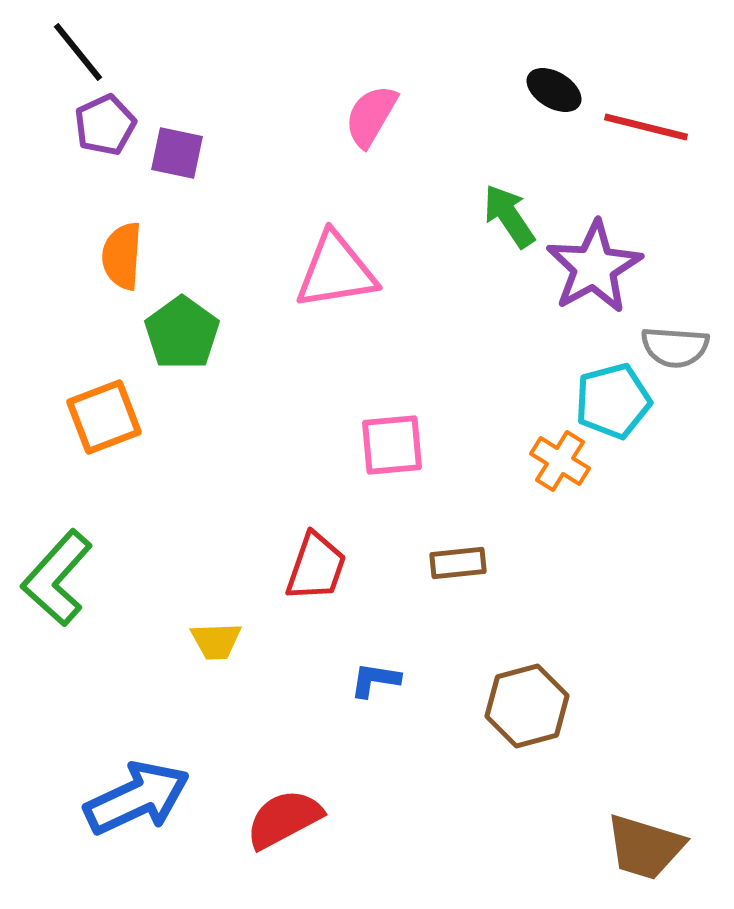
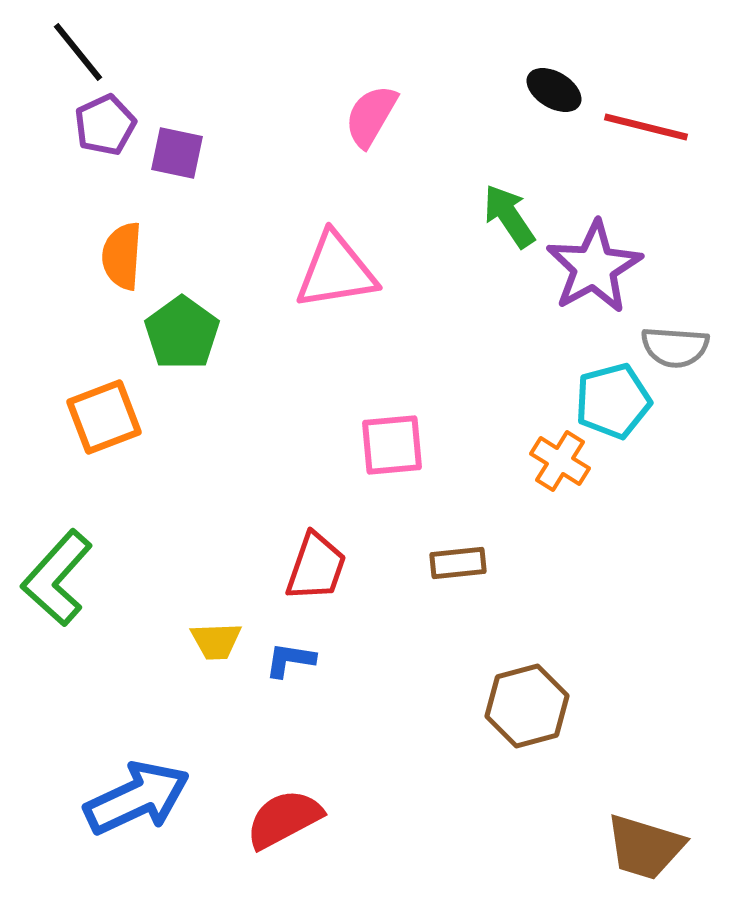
blue L-shape: moved 85 px left, 20 px up
